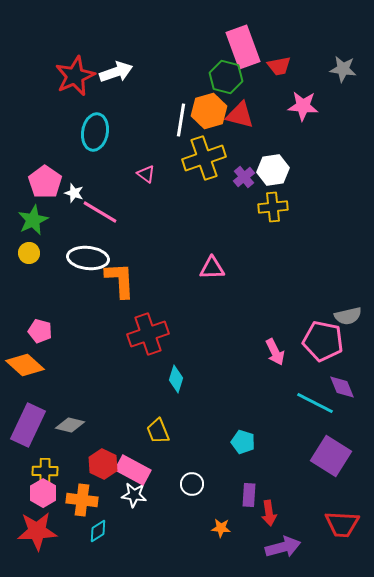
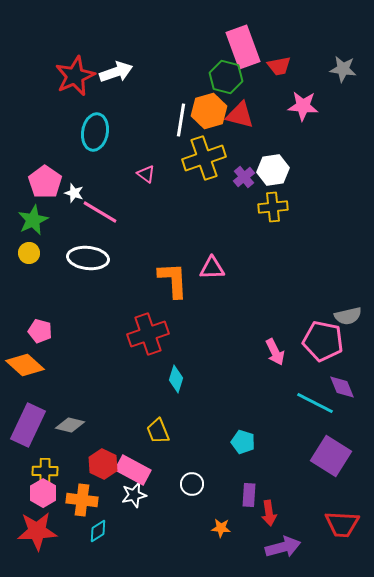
orange L-shape at (120, 280): moved 53 px right
white star at (134, 495): rotated 20 degrees counterclockwise
